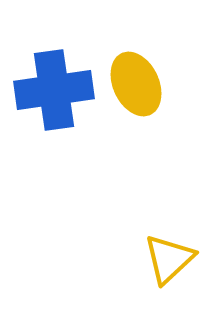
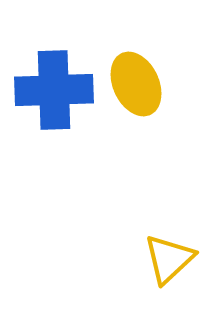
blue cross: rotated 6 degrees clockwise
